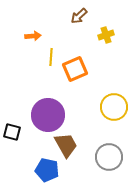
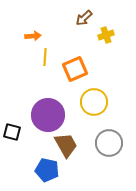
brown arrow: moved 5 px right, 2 px down
yellow line: moved 6 px left
yellow circle: moved 20 px left, 5 px up
gray circle: moved 14 px up
